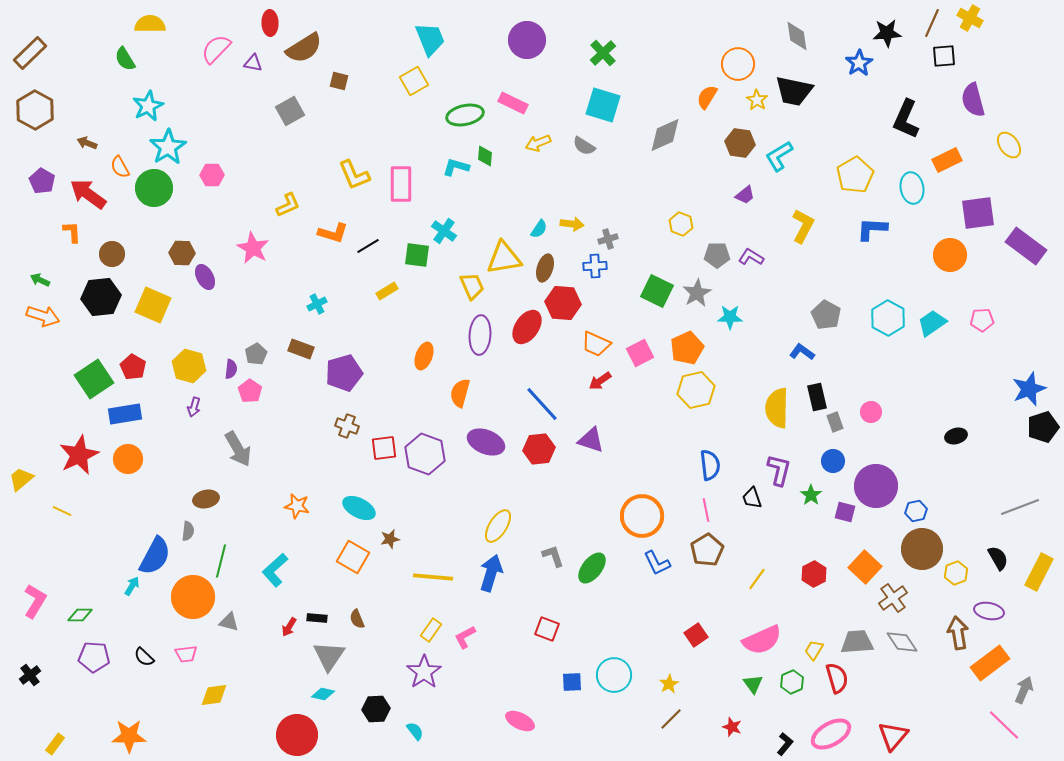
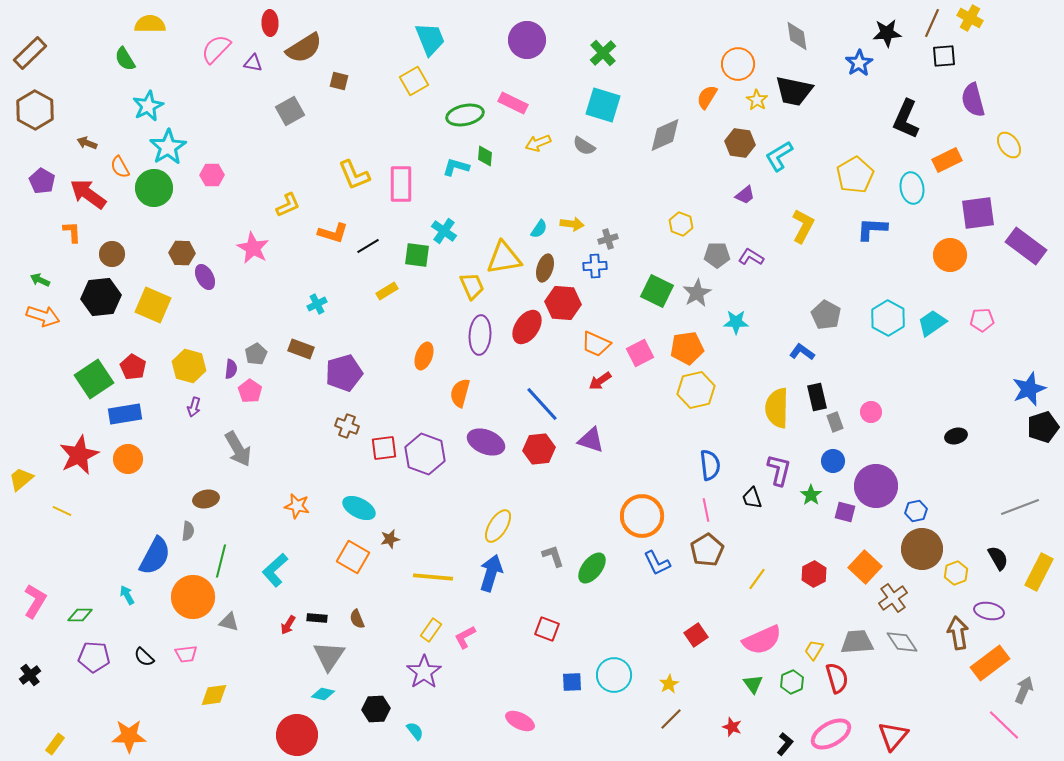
cyan star at (730, 317): moved 6 px right, 5 px down
orange pentagon at (687, 348): rotated 16 degrees clockwise
cyan arrow at (132, 586): moved 5 px left, 9 px down; rotated 60 degrees counterclockwise
red arrow at (289, 627): moved 1 px left, 2 px up
